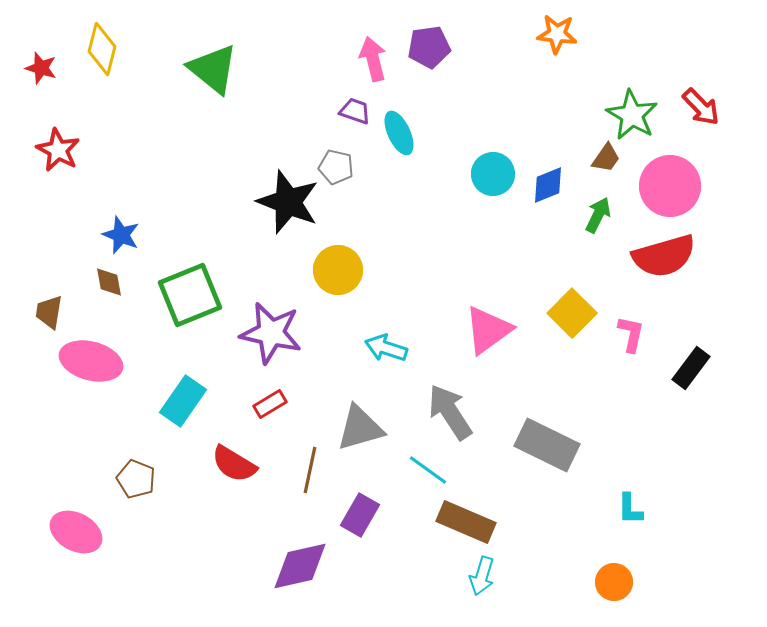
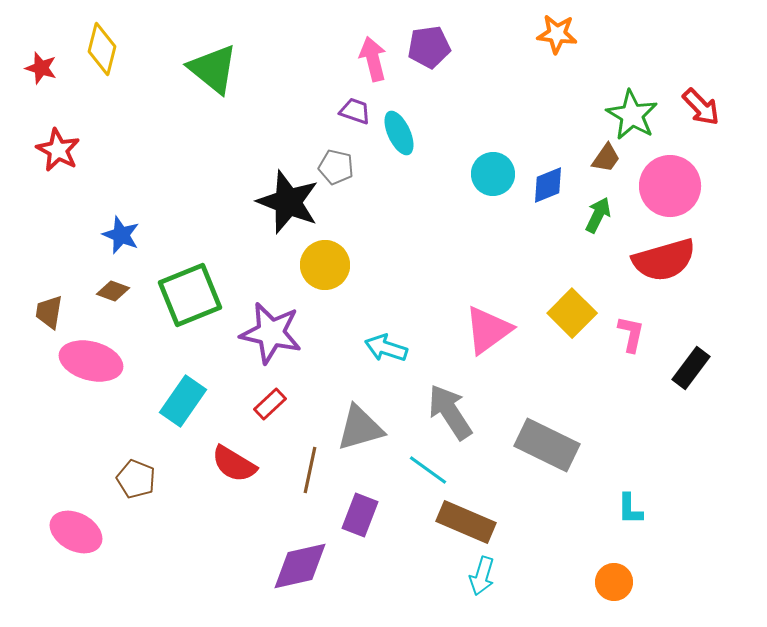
red semicircle at (664, 256): moved 4 px down
yellow circle at (338, 270): moved 13 px left, 5 px up
brown diamond at (109, 282): moved 4 px right, 9 px down; rotated 60 degrees counterclockwise
red rectangle at (270, 404): rotated 12 degrees counterclockwise
purple rectangle at (360, 515): rotated 9 degrees counterclockwise
